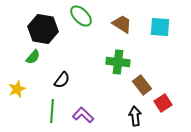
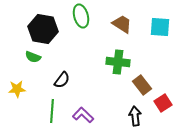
green ellipse: rotated 30 degrees clockwise
green semicircle: rotated 70 degrees clockwise
yellow star: rotated 18 degrees clockwise
